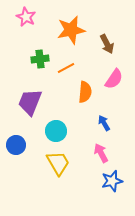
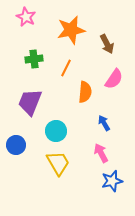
green cross: moved 6 px left
orange line: rotated 36 degrees counterclockwise
